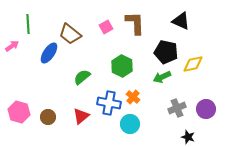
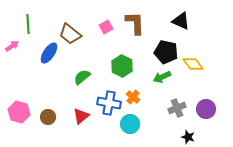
yellow diamond: rotated 65 degrees clockwise
